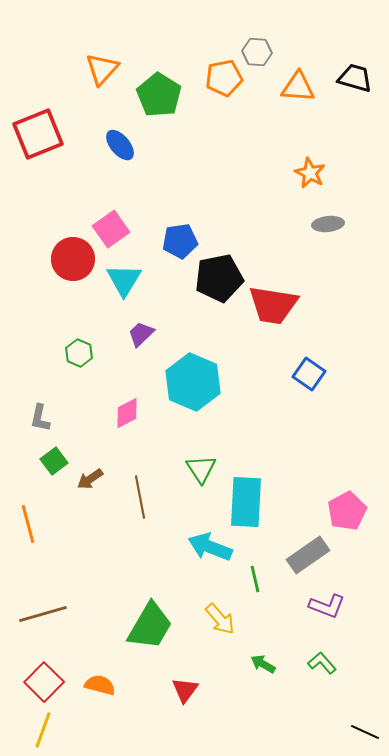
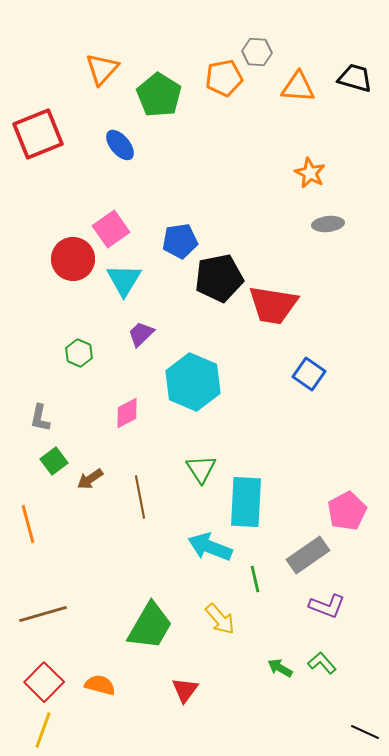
green arrow at (263, 664): moved 17 px right, 4 px down
